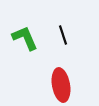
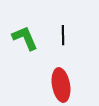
black line: rotated 18 degrees clockwise
